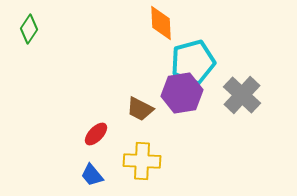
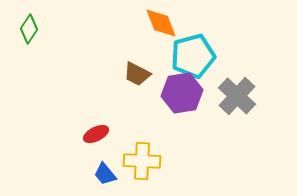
orange diamond: rotated 18 degrees counterclockwise
cyan pentagon: moved 6 px up
gray cross: moved 5 px left, 1 px down
brown trapezoid: moved 3 px left, 35 px up
red ellipse: rotated 20 degrees clockwise
blue trapezoid: moved 13 px right, 1 px up
